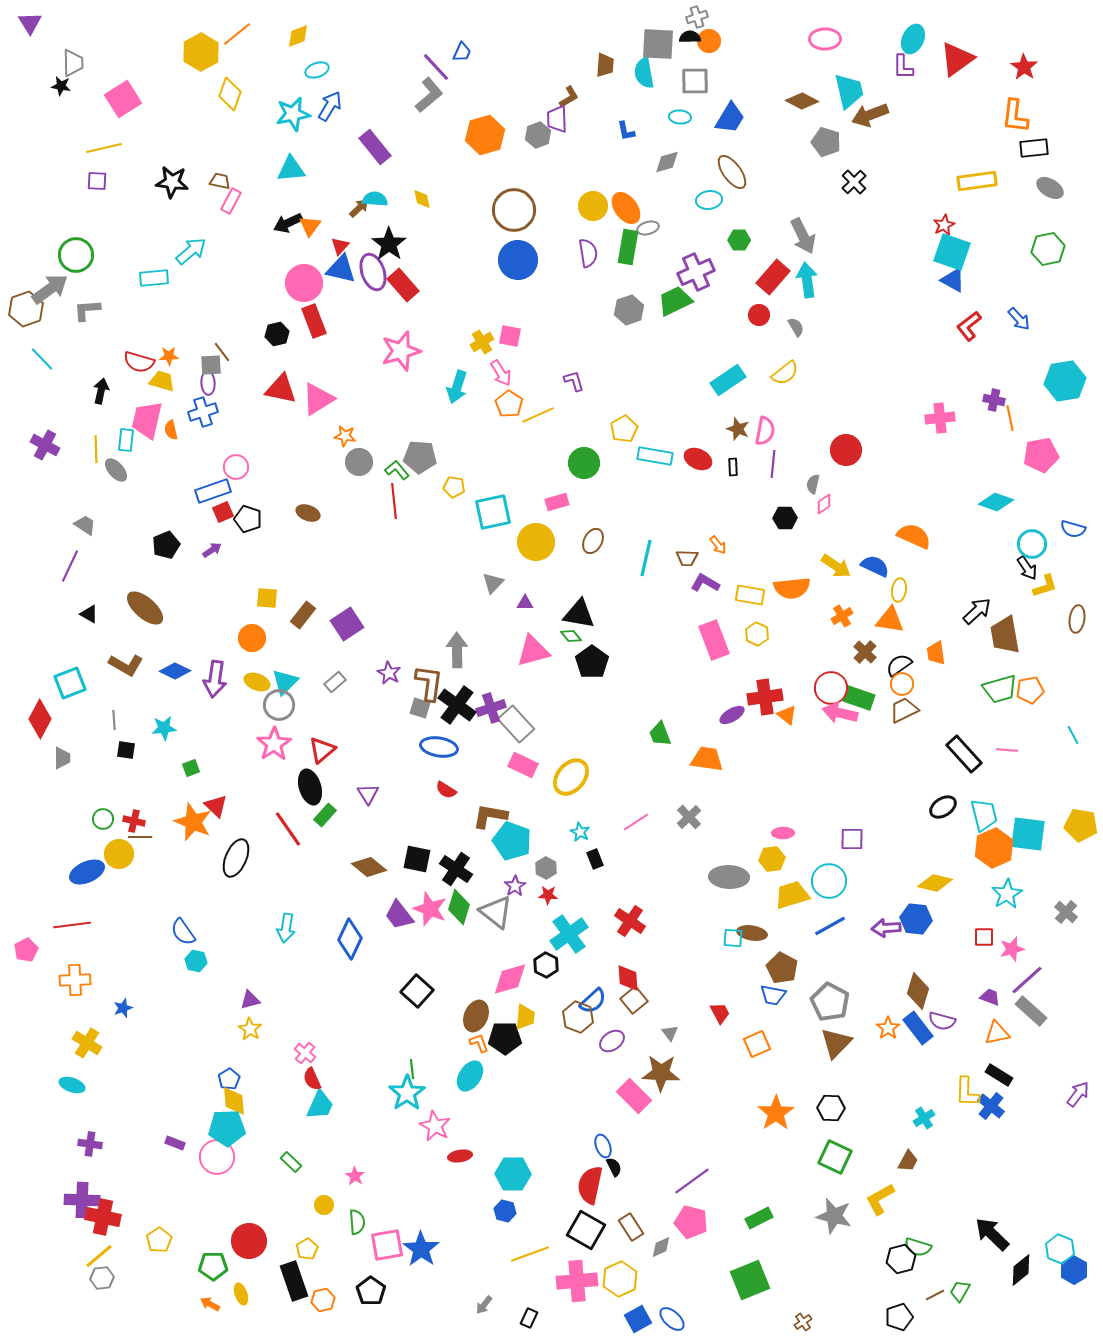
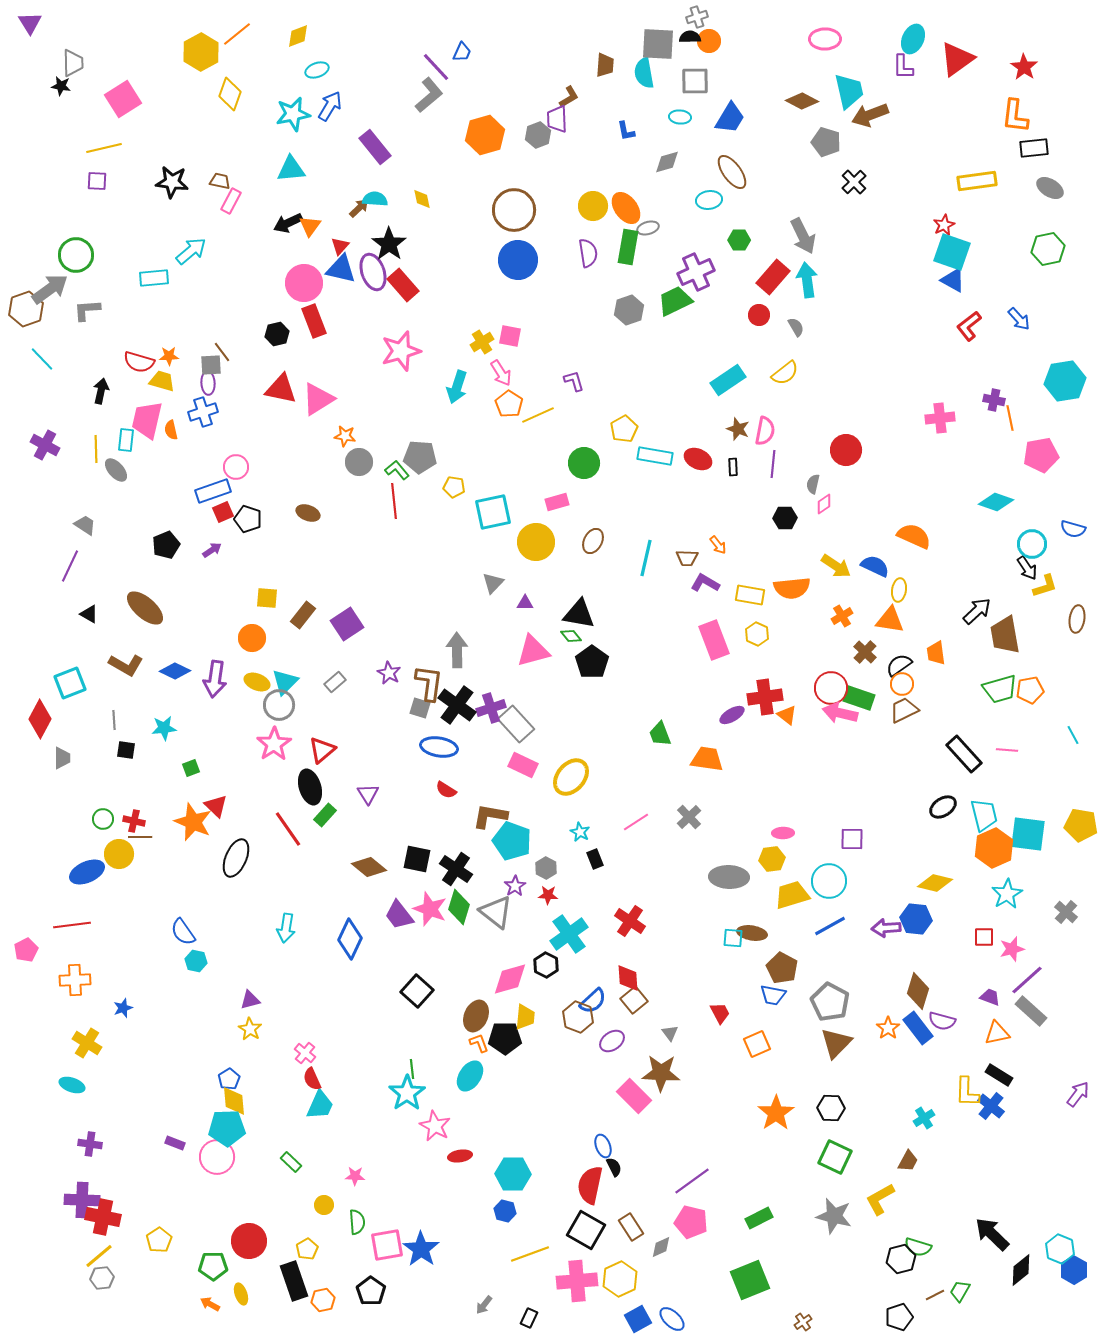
pink star at (355, 1176): rotated 30 degrees counterclockwise
